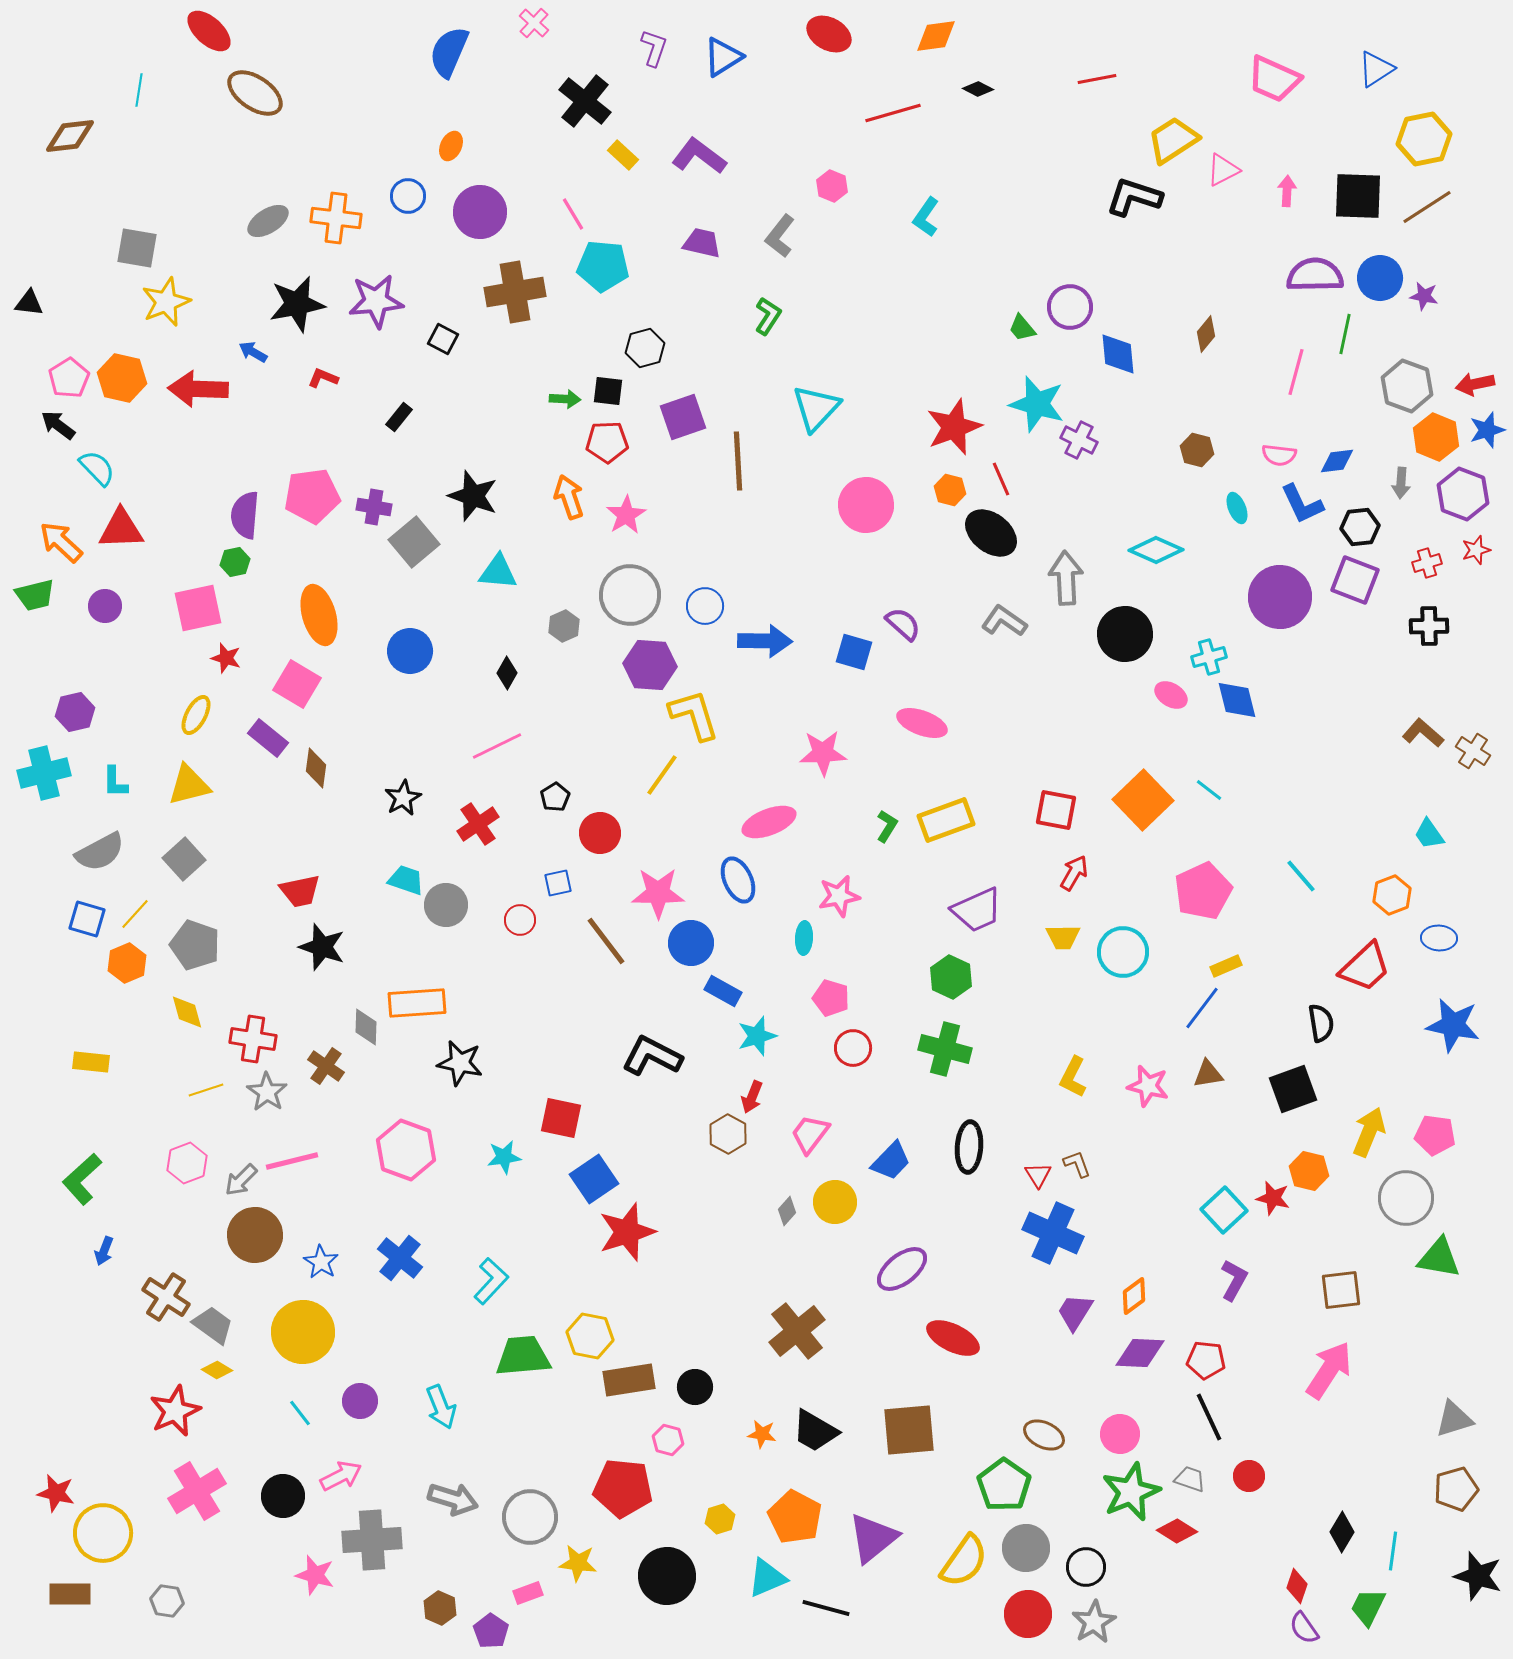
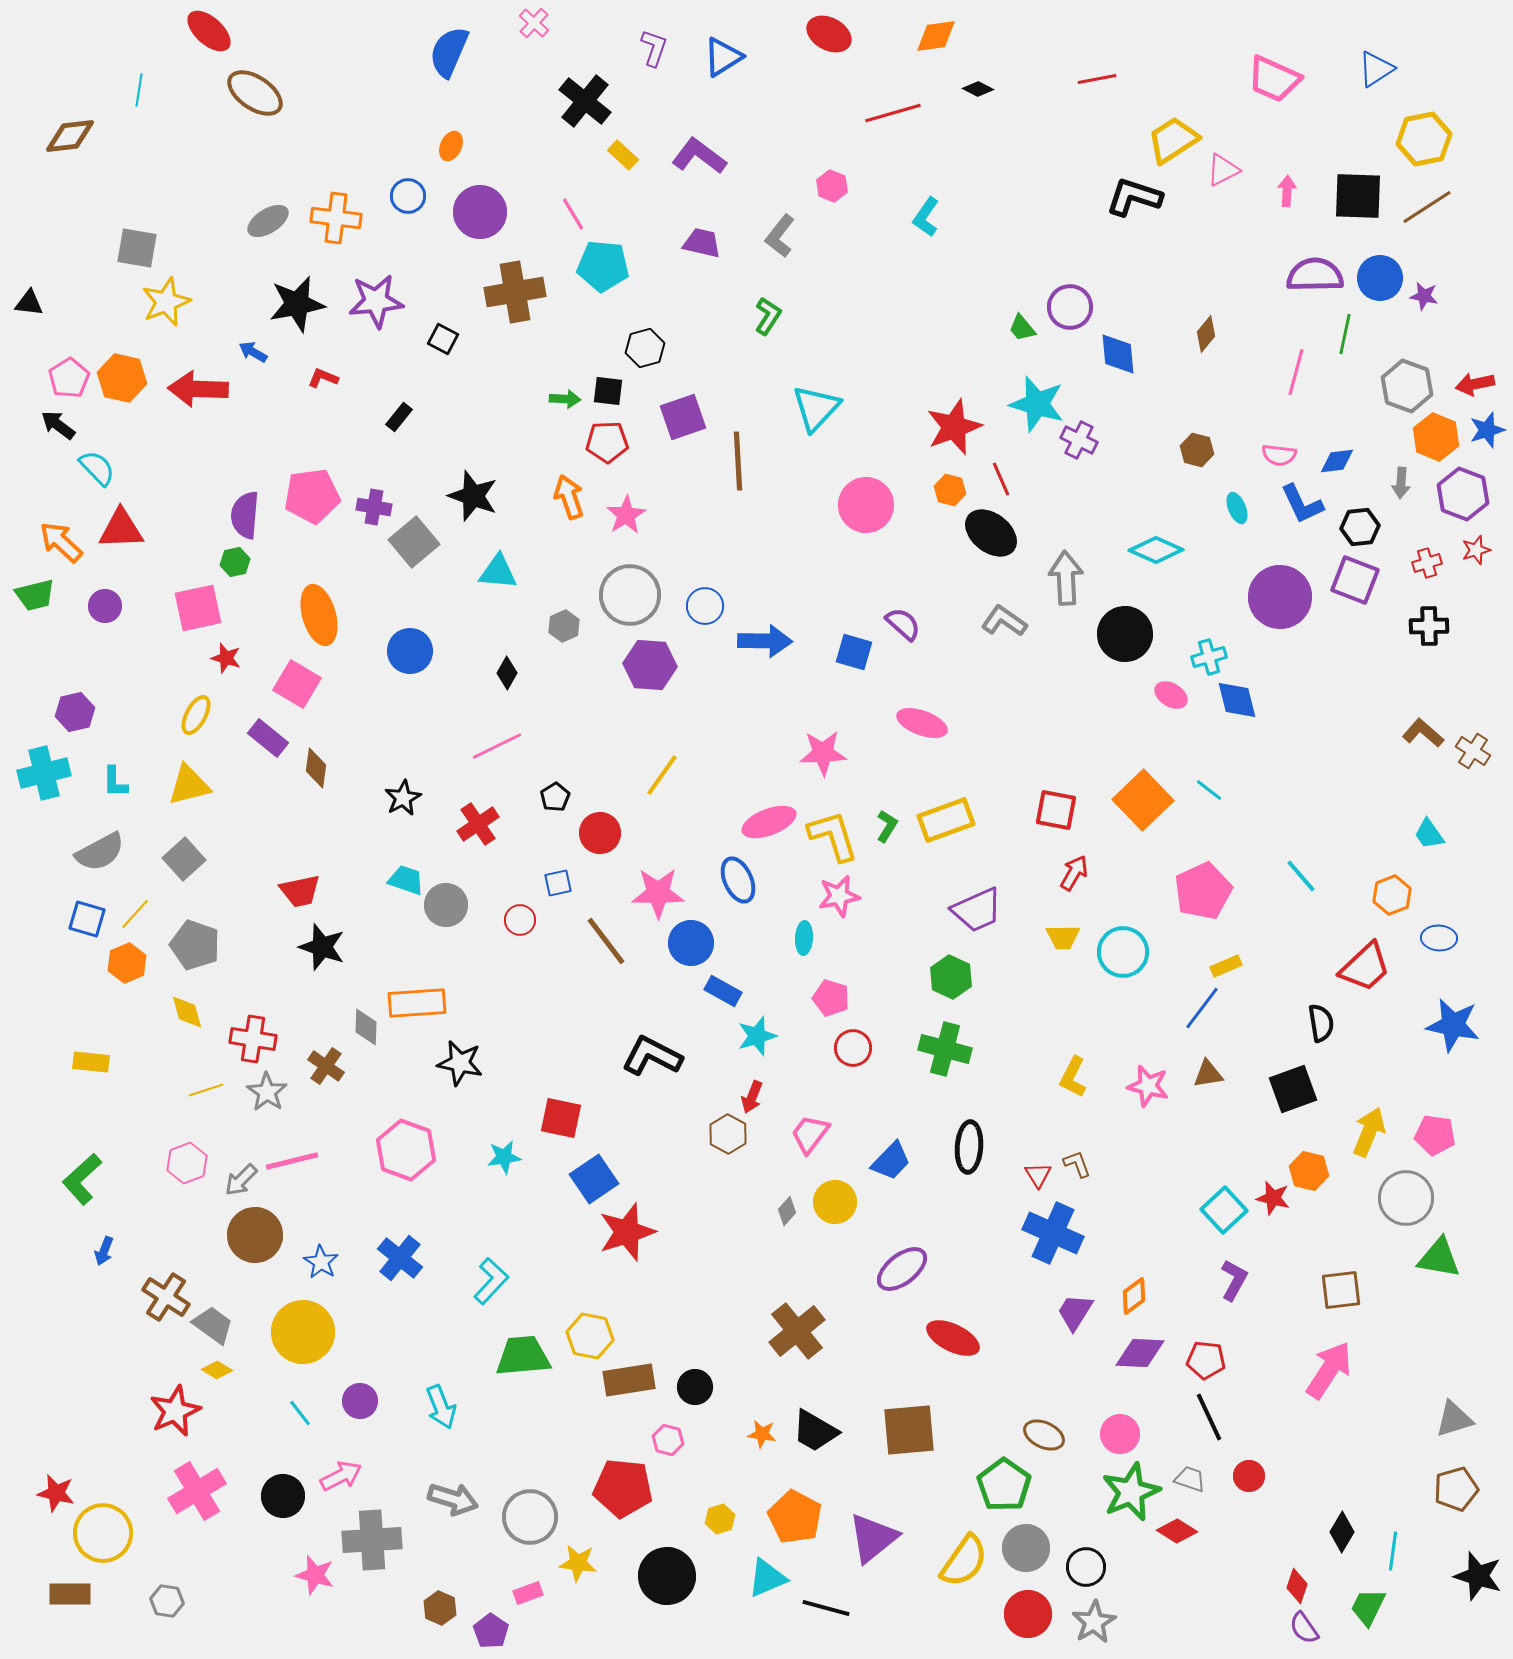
yellow L-shape at (694, 715): moved 139 px right, 121 px down
